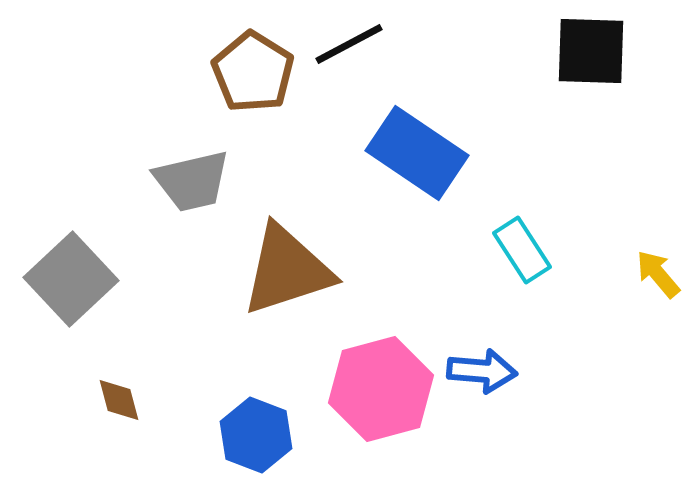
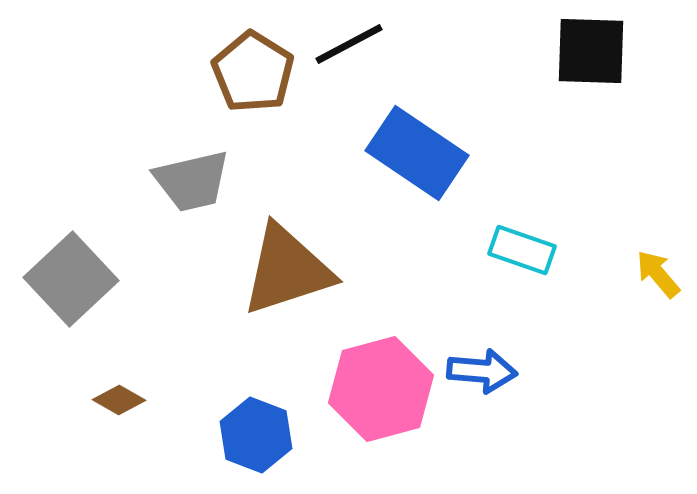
cyan rectangle: rotated 38 degrees counterclockwise
brown diamond: rotated 45 degrees counterclockwise
